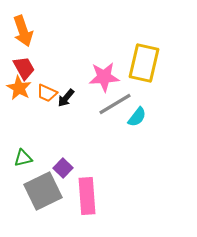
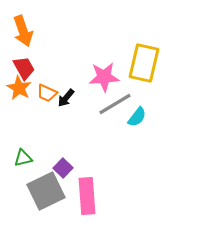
gray square: moved 3 px right
